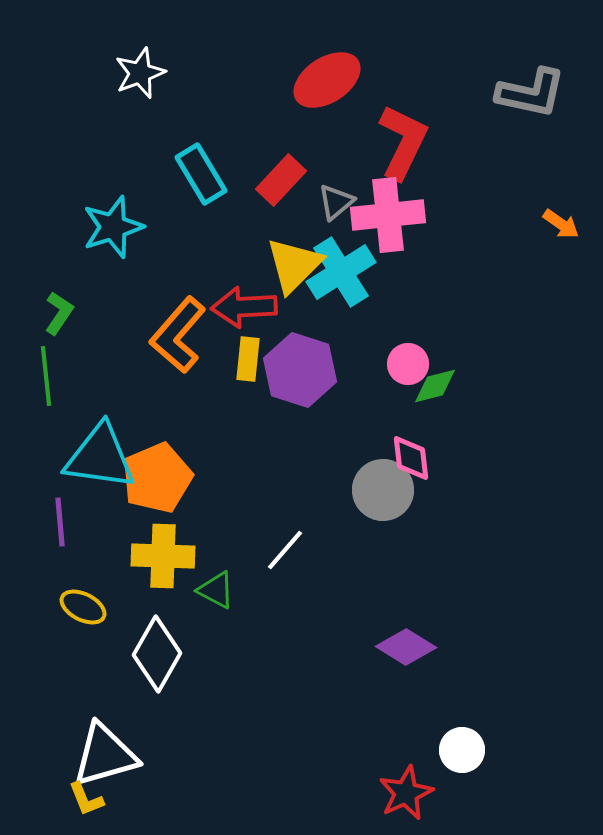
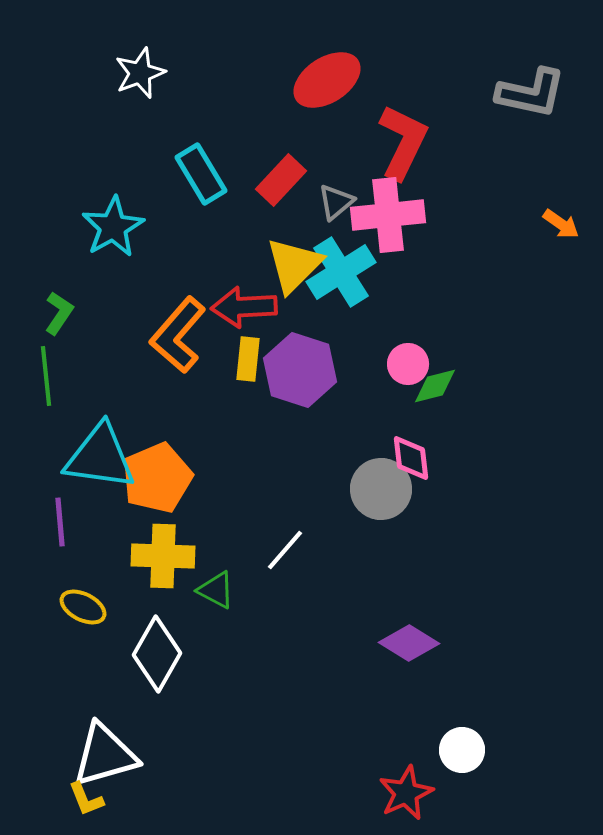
cyan star: rotated 12 degrees counterclockwise
gray circle: moved 2 px left, 1 px up
purple diamond: moved 3 px right, 4 px up
